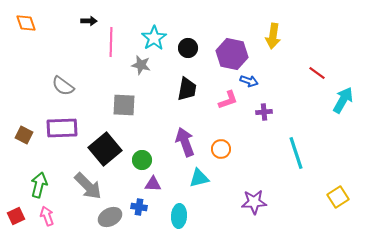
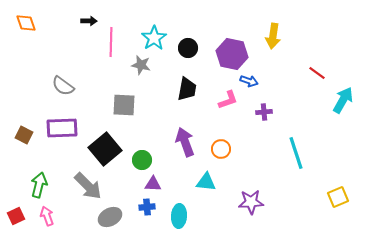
cyan triangle: moved 7 px right, 4 px down; rotated 20 degrees clockwise
yellow square: rotated 10 degrees clockwise
purple star: moved 3 px left
blue cross: moved 8 px right; rotated 14 degrees counterclockwise
